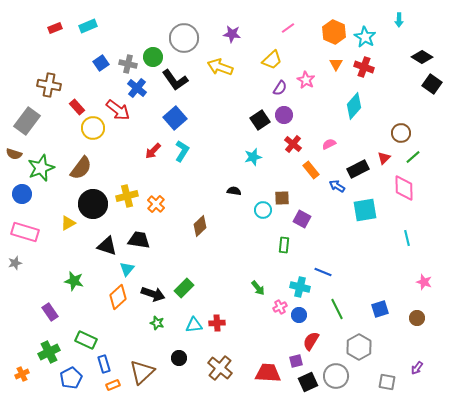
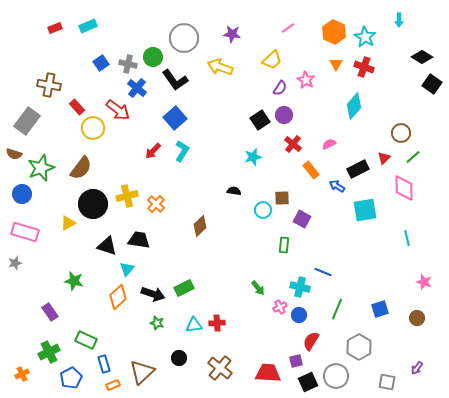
green rectangle at (184, 288): rotated 18 degrees clockwise
green line at (337, 309): rotated 50 degrees clockwise
